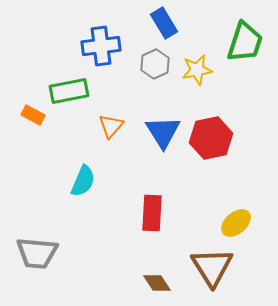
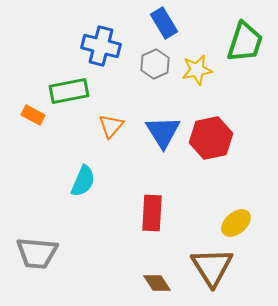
blue cross: rotated 21 degrees clockwise
